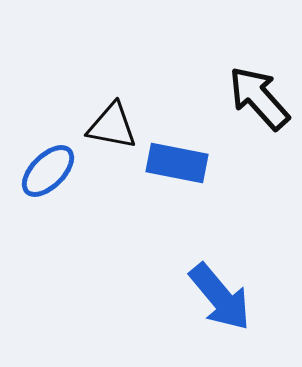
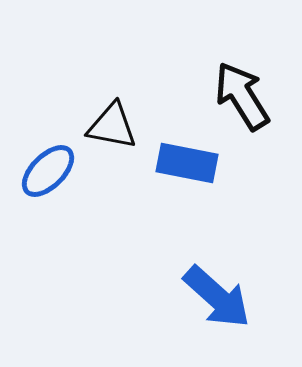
black arrow: moved 17 px left, 2 px up; rotated 10 degrees clockwise
blue rectangle: moved 10 px right
blue arrow: moved 3 px left; rotated 8 degrees counterclockwise
